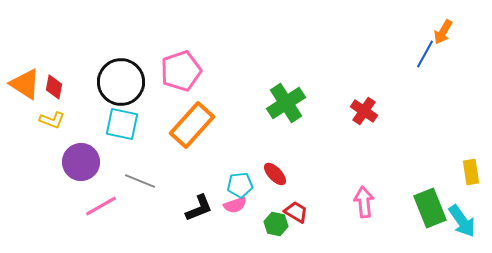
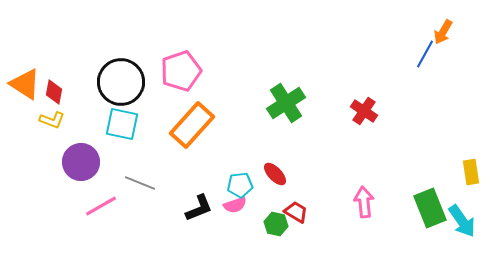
red diamond: moved 5 px down
gray line: moved 2 px down
